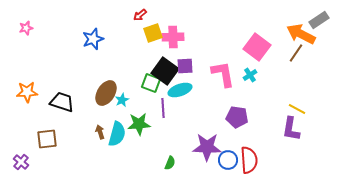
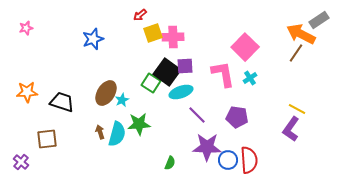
pink square: moved 12 px left; rotated 8 degrees clockwise
black square: moved 2 px right, 1 px down
cyan cross: moved 3 px down
green square: rotated 12 degrees clockwise
cyan ellipse: moved 1 px right, 2 px down
purple line: moved 34 px right, 7 px down; rotated 42 degrees counterclockwise
purple L-shape: rotated 25 degrees clockwise
